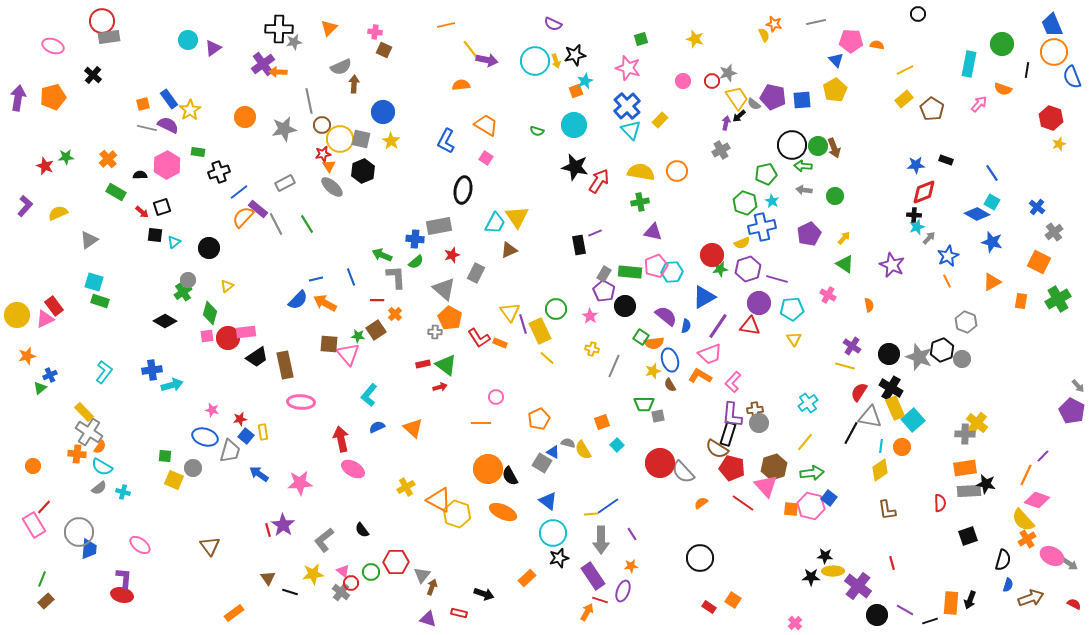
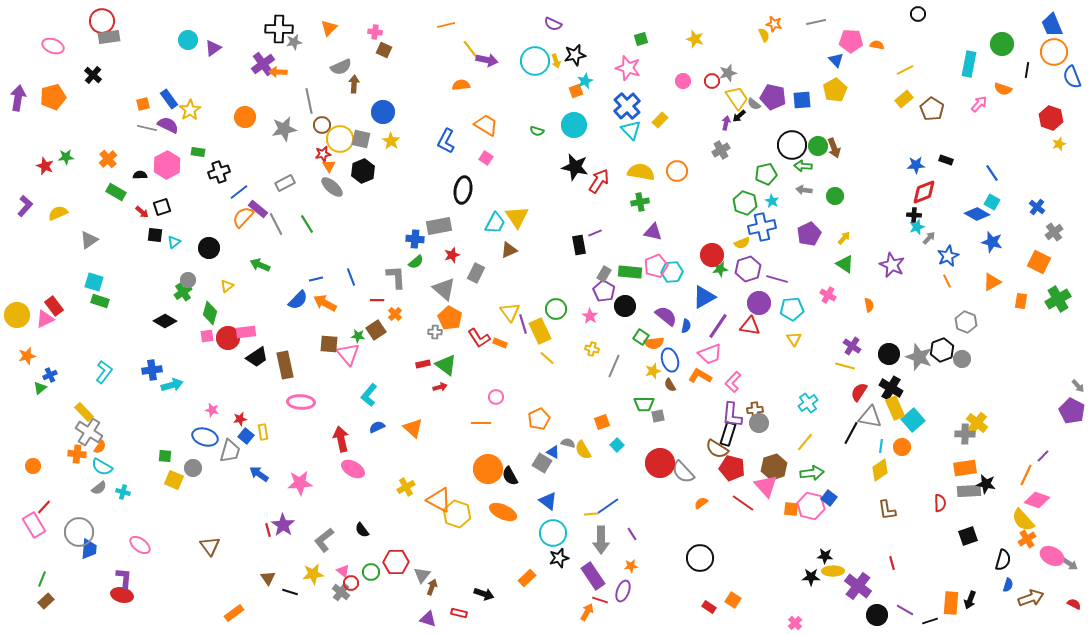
green arrow at (382, 255): moved 122 px left, 10 px down
